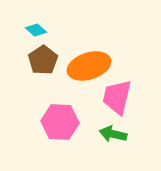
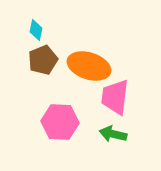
cyan diamond: rotated 60 degrees clockwise
brown pentagon: rotated 12 degrees clockwise
orange ellipse: rotated 36 degrees clockwise
pink trapezoid: moved 2 px left; rotated 6 degrees counterclockwise
